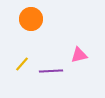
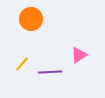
pink triangle: rotated 18 degrees counterclockwise
purple line: moved 1 px left, 1 px down
